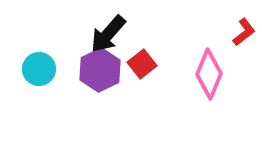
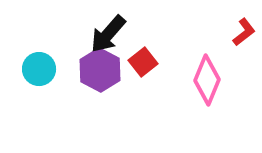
red square: moved 1 px right, 2 px up
purple hexagon: rotated 6 degrees counterclockwise
pink diamond: moved 2 px left, 6 px down
